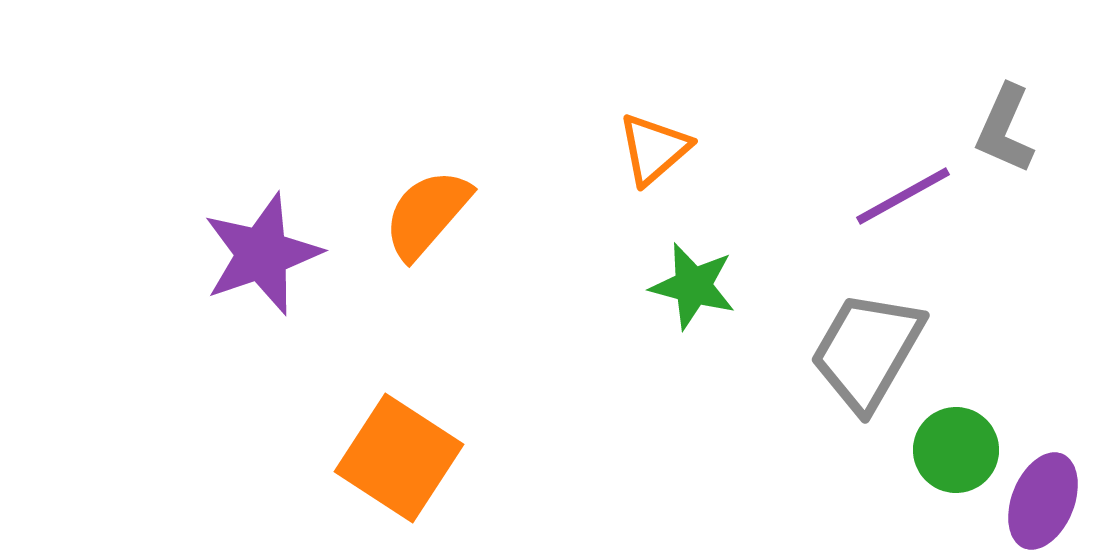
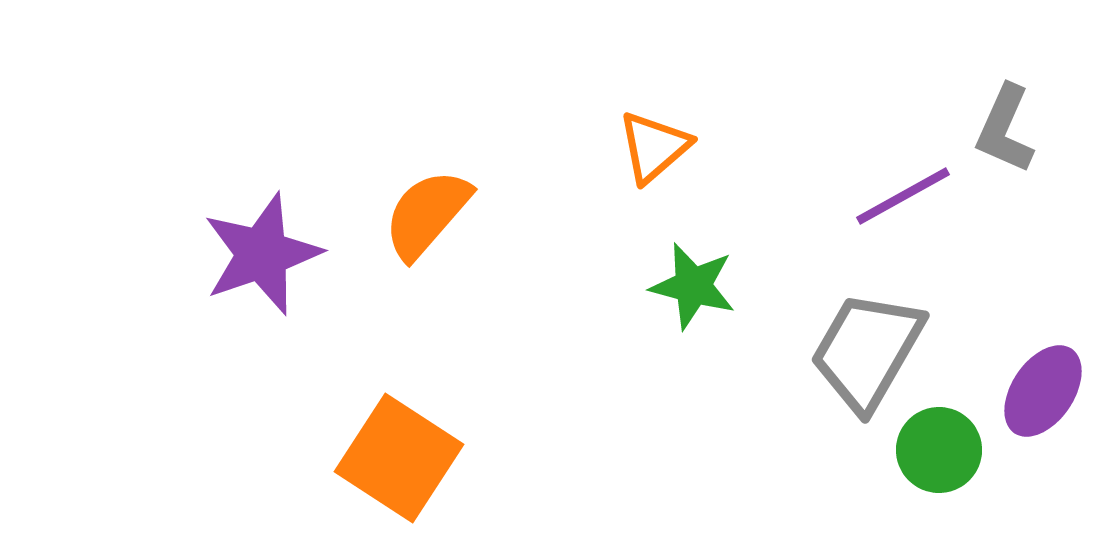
orange triangle: moved 2 px up
green circle: moved 17 px left
purple ellipse: moved 110 px up; rotated 12 degrees clockwise
